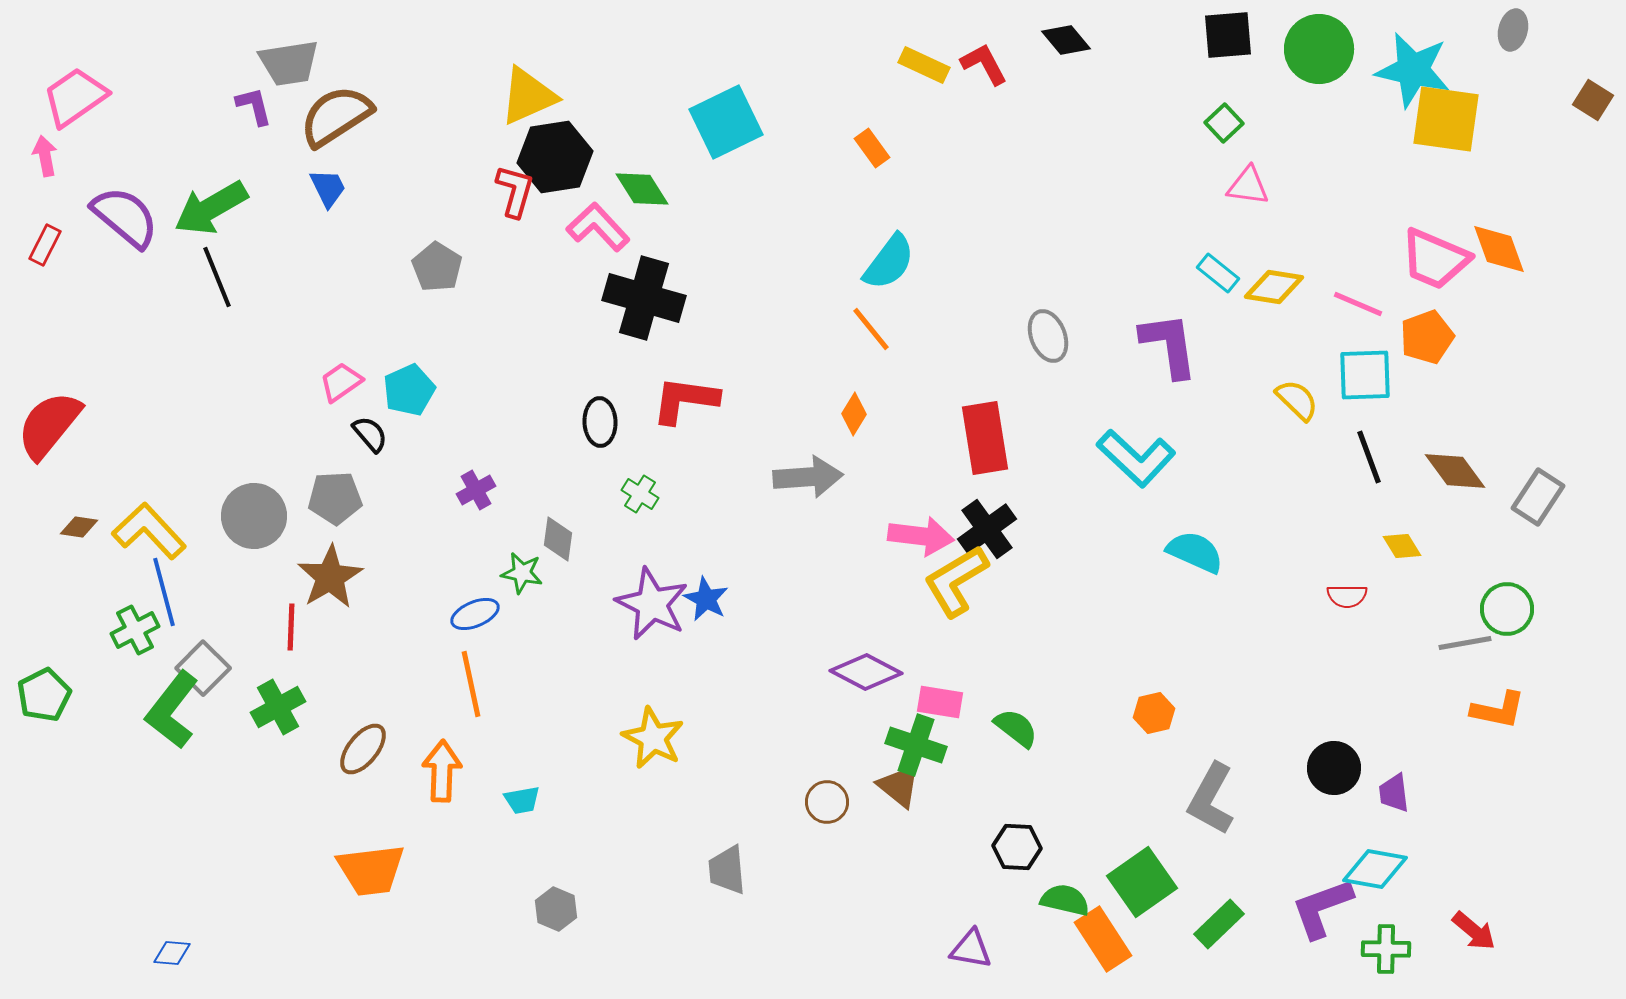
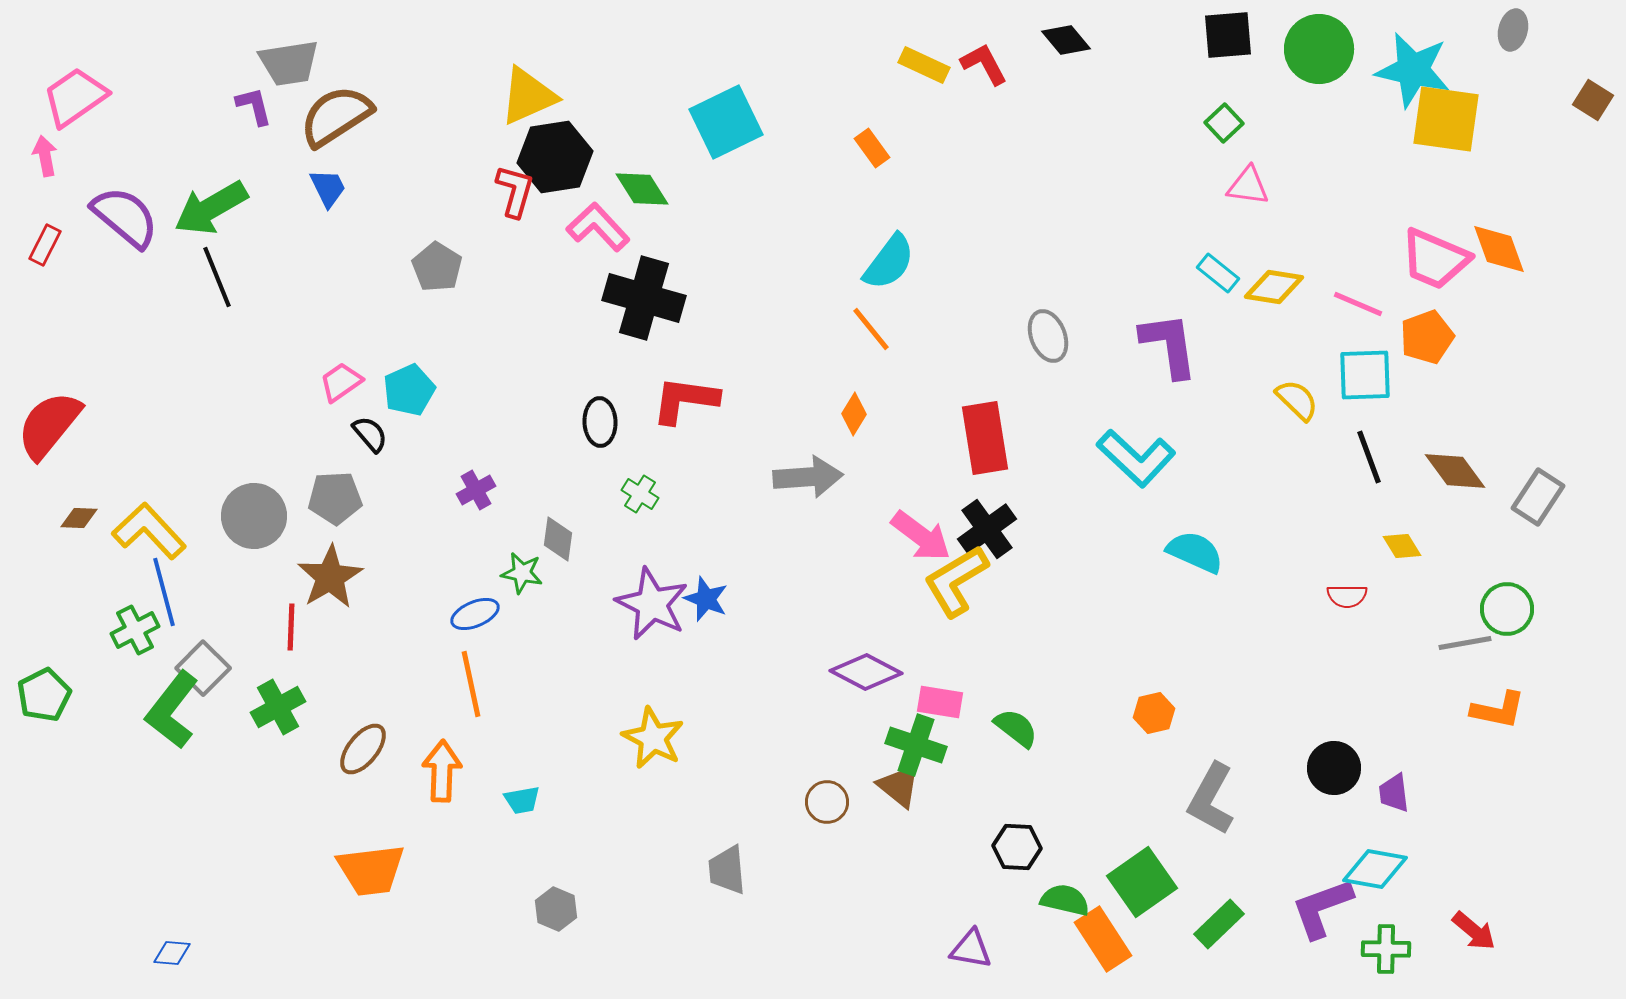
brown diamond at (79, 527): moved 9 px up; rotated 6 degrees counterclockwise
pink arrow at (921, 536): rotated 30 degrees clockwise
blue star at (706, 599): rotated 6 degrees counterclockwise
